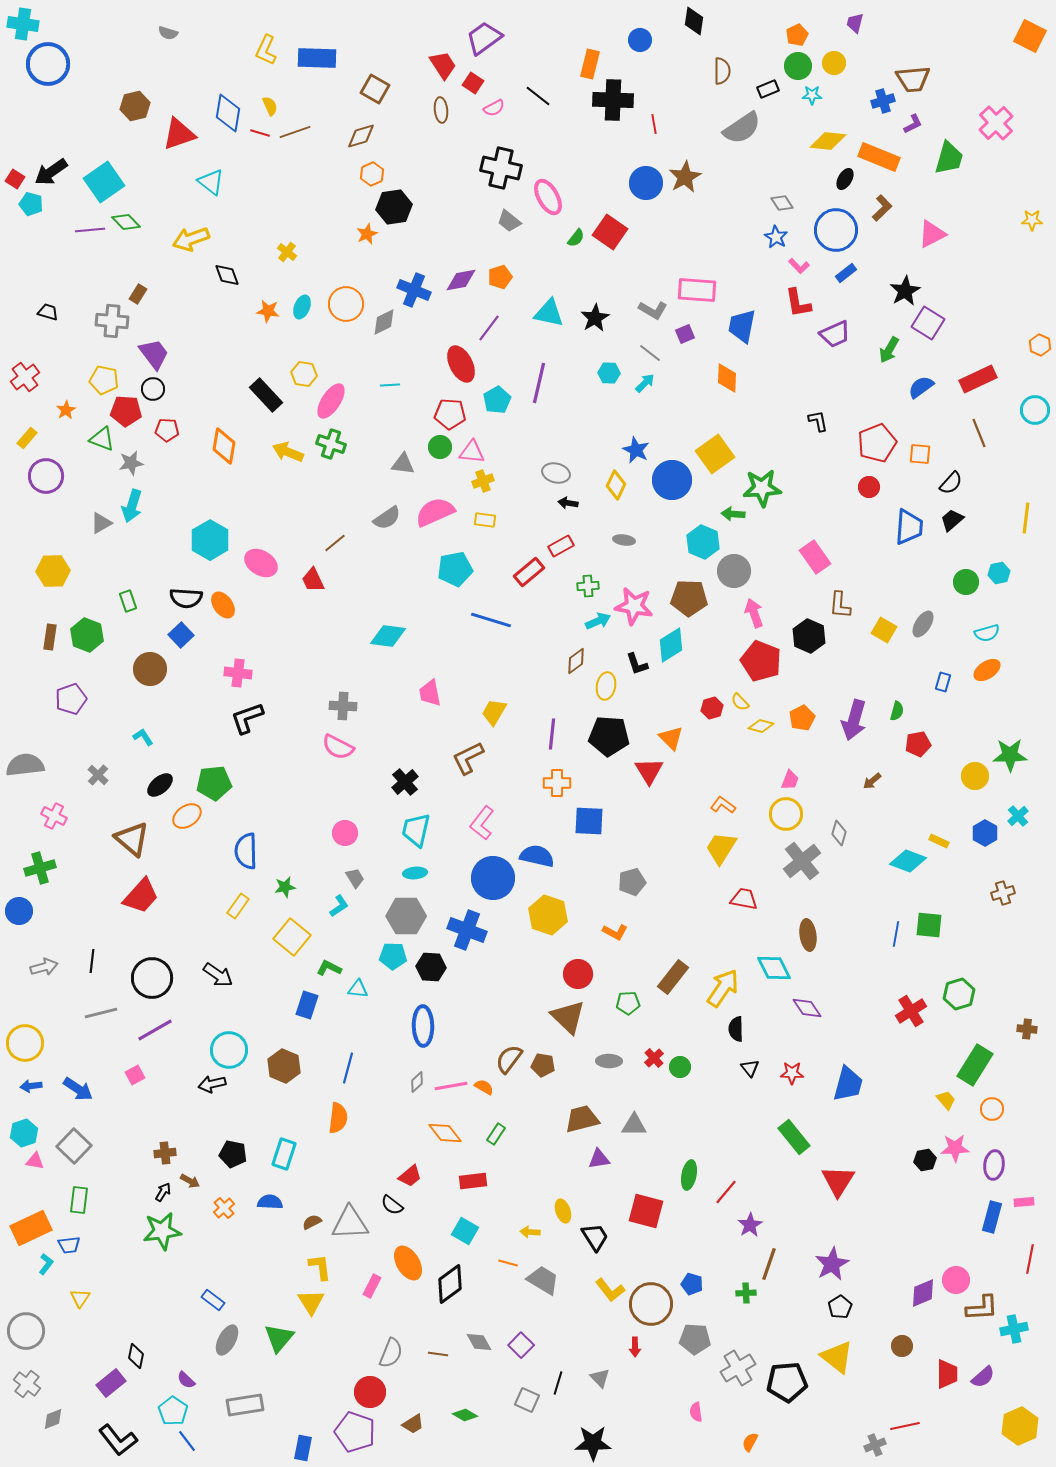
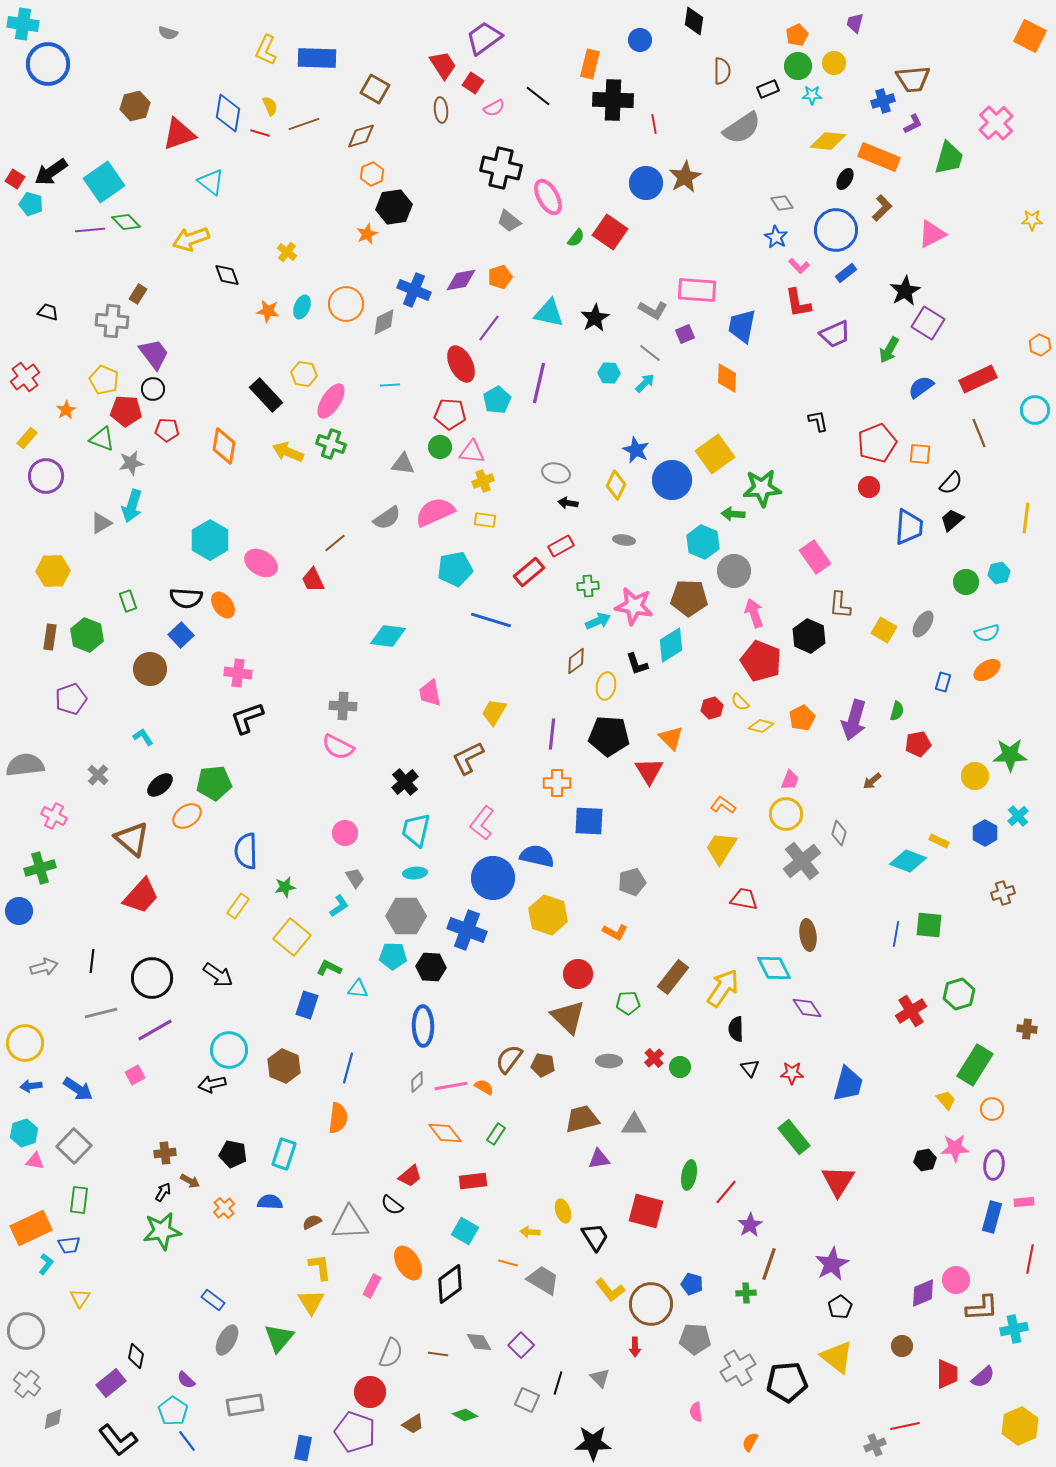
brown line at (295, 132): moved 9 px right, 8 px up
yellow pentagon at (104, 380): rotated 12 degrees clockwise
